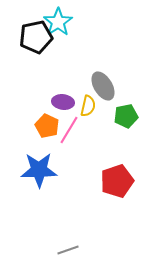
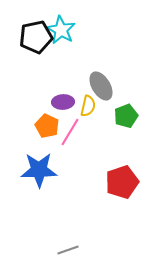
cyan star: moved 3 px right, 8 px down; rotated 8 degrees counterclockwise
gray ellipse: moved 2 px left
purple ellipse: rotated 10 degrees counterclockwise
green pentagon: rotated 10 degrees counterclockwise
pink line: moved 1 px right, 2 px down
red pentagon: moved 5 px right, 1 px down
